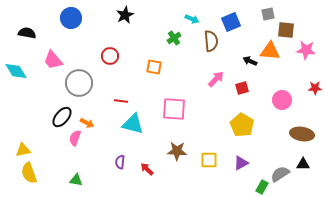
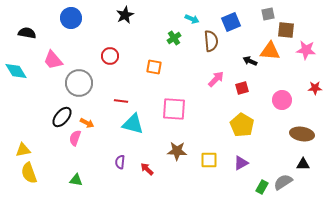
gray semicircle: moved 3 px right, 8 px down
